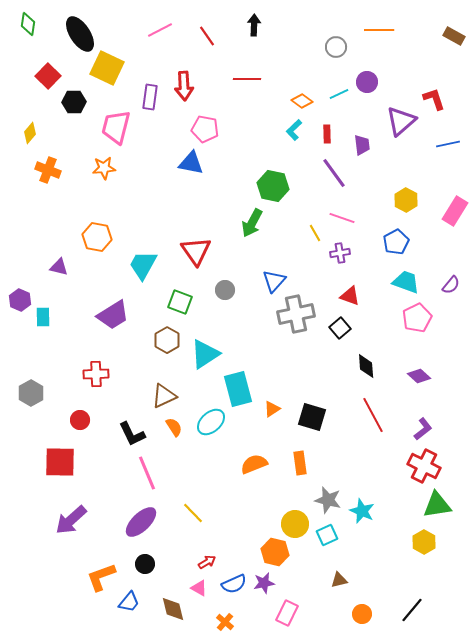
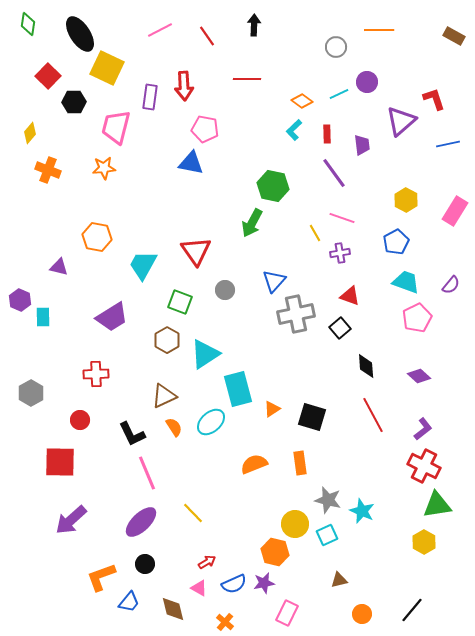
purple trapezoid at (113, 315): moved 1 px left, 2 px down
